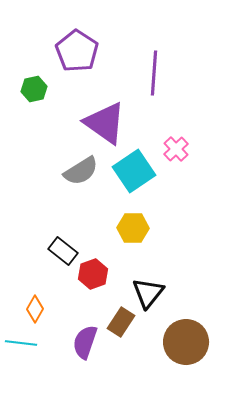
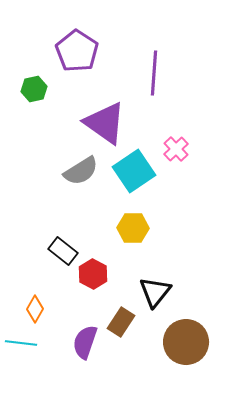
red hexagon: rotated 12 degrees counterclockwise
black triangle: moved 7 px right, 1 px up
